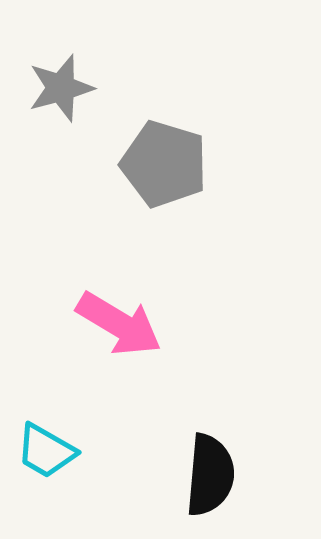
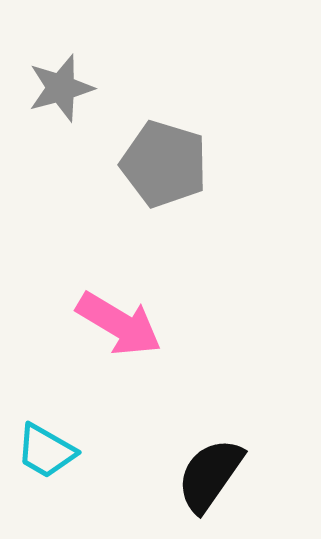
black semicircle: rotated 150 degrees counterclockwise
